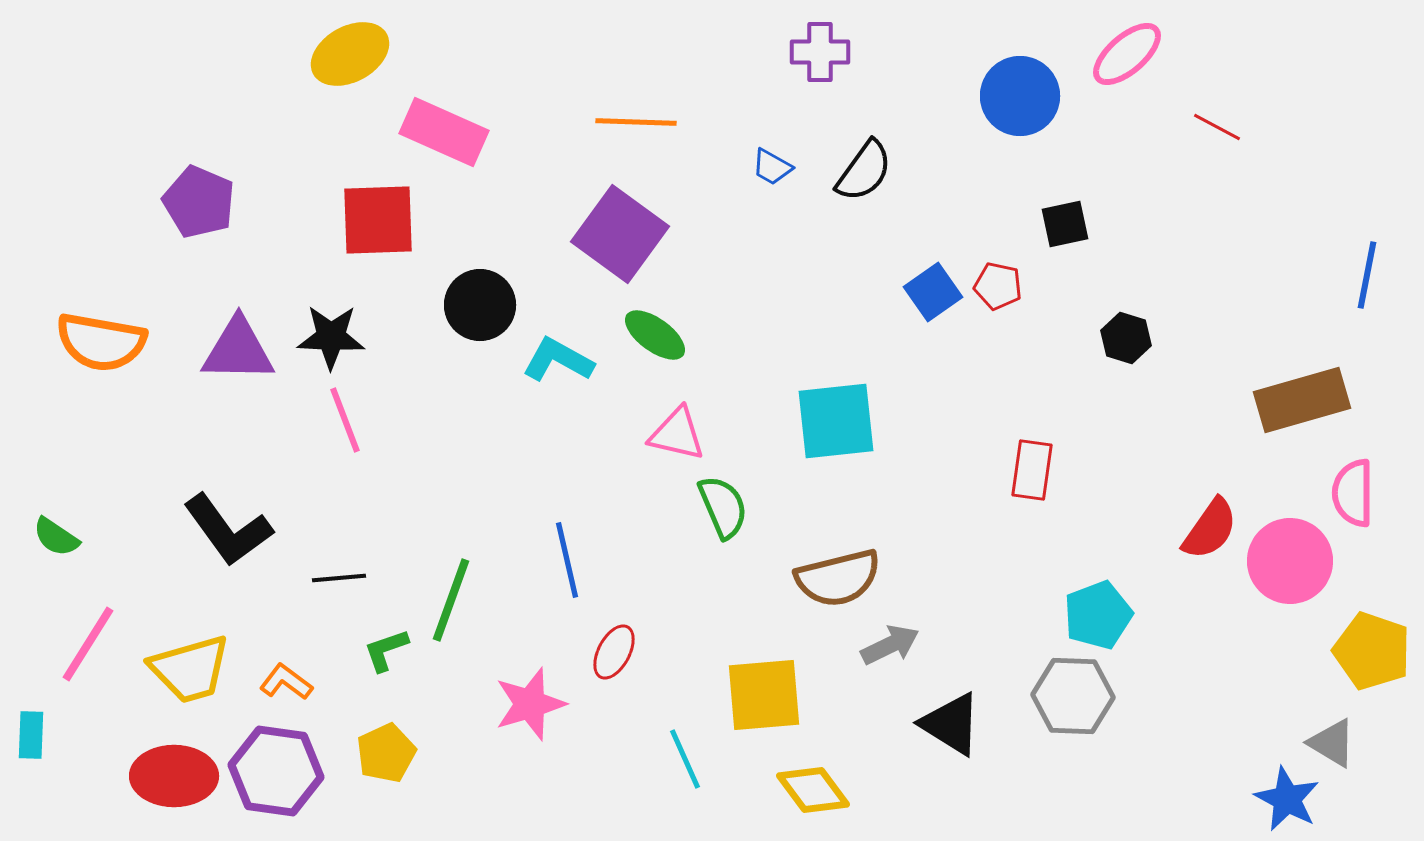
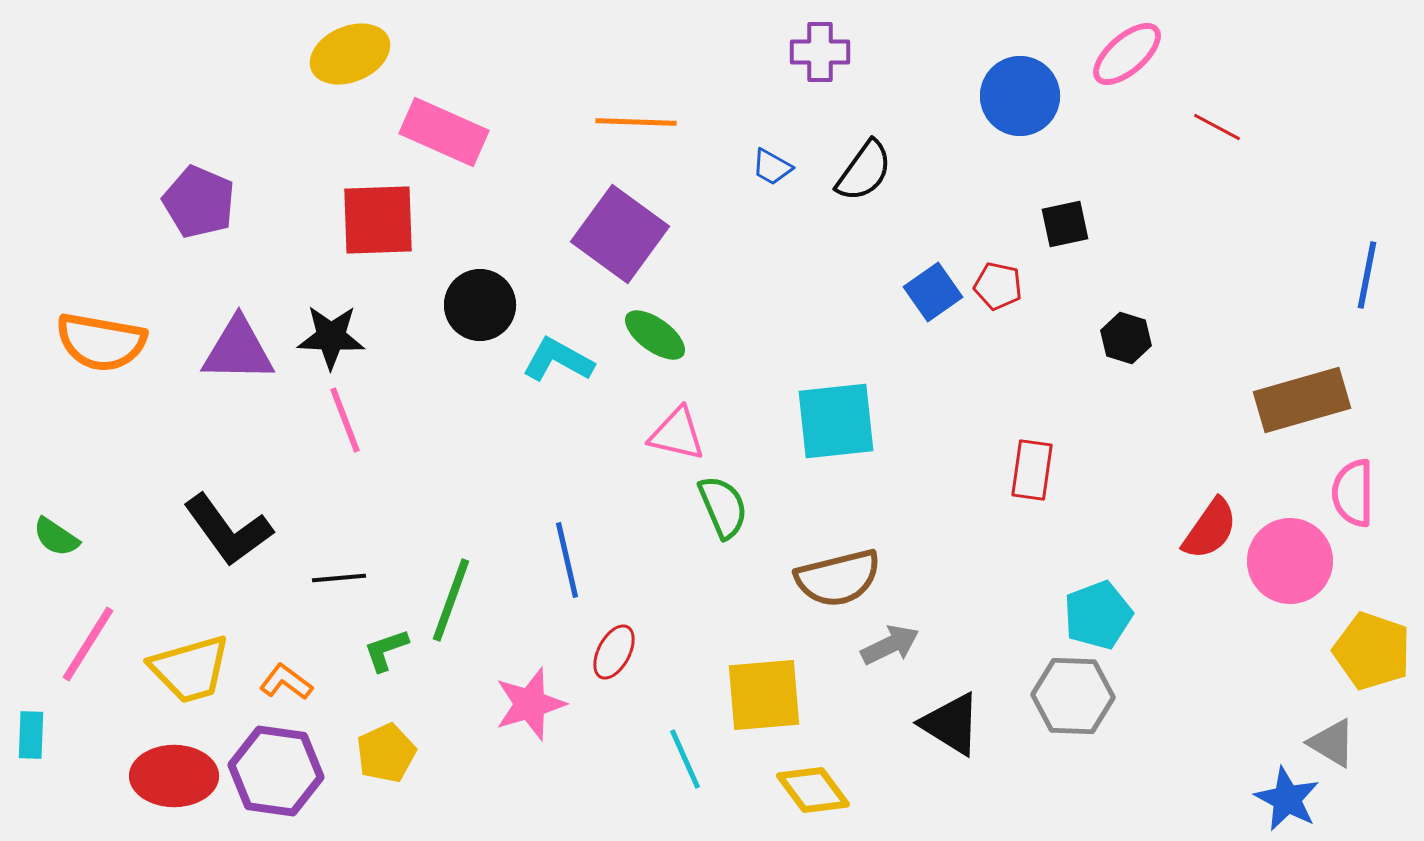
yellow ellipse at (350, 54): rotated 6 degrees clockwise
